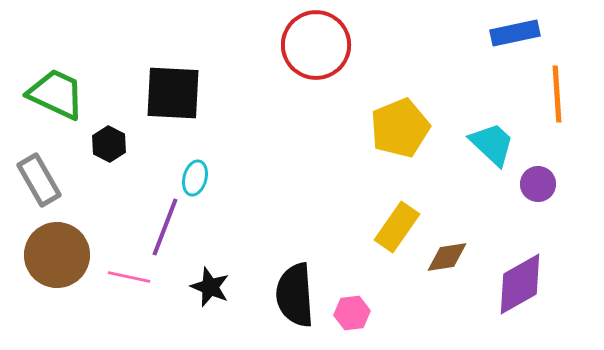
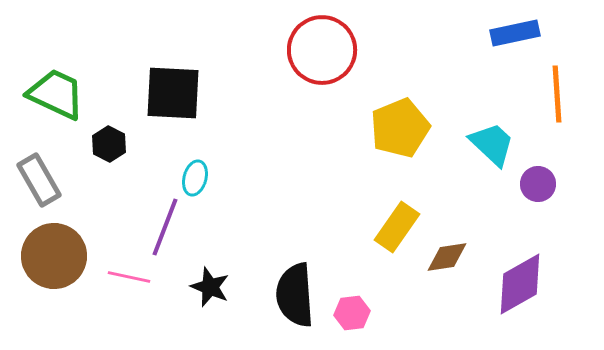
red circle: moved 6 px right, 5 px down
brown circle: moved 3 px left, 1 px down
